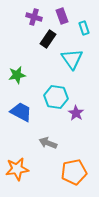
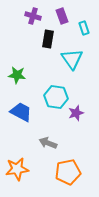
purple cross: moved 1 px left, 1 px up
black rectangle: rotated 24 degrees counterclockwise
green star: rotated 18 degrees clockwise
purple star: rotated 21 degrees clockwise
orange pentagon: moved 6 px left
